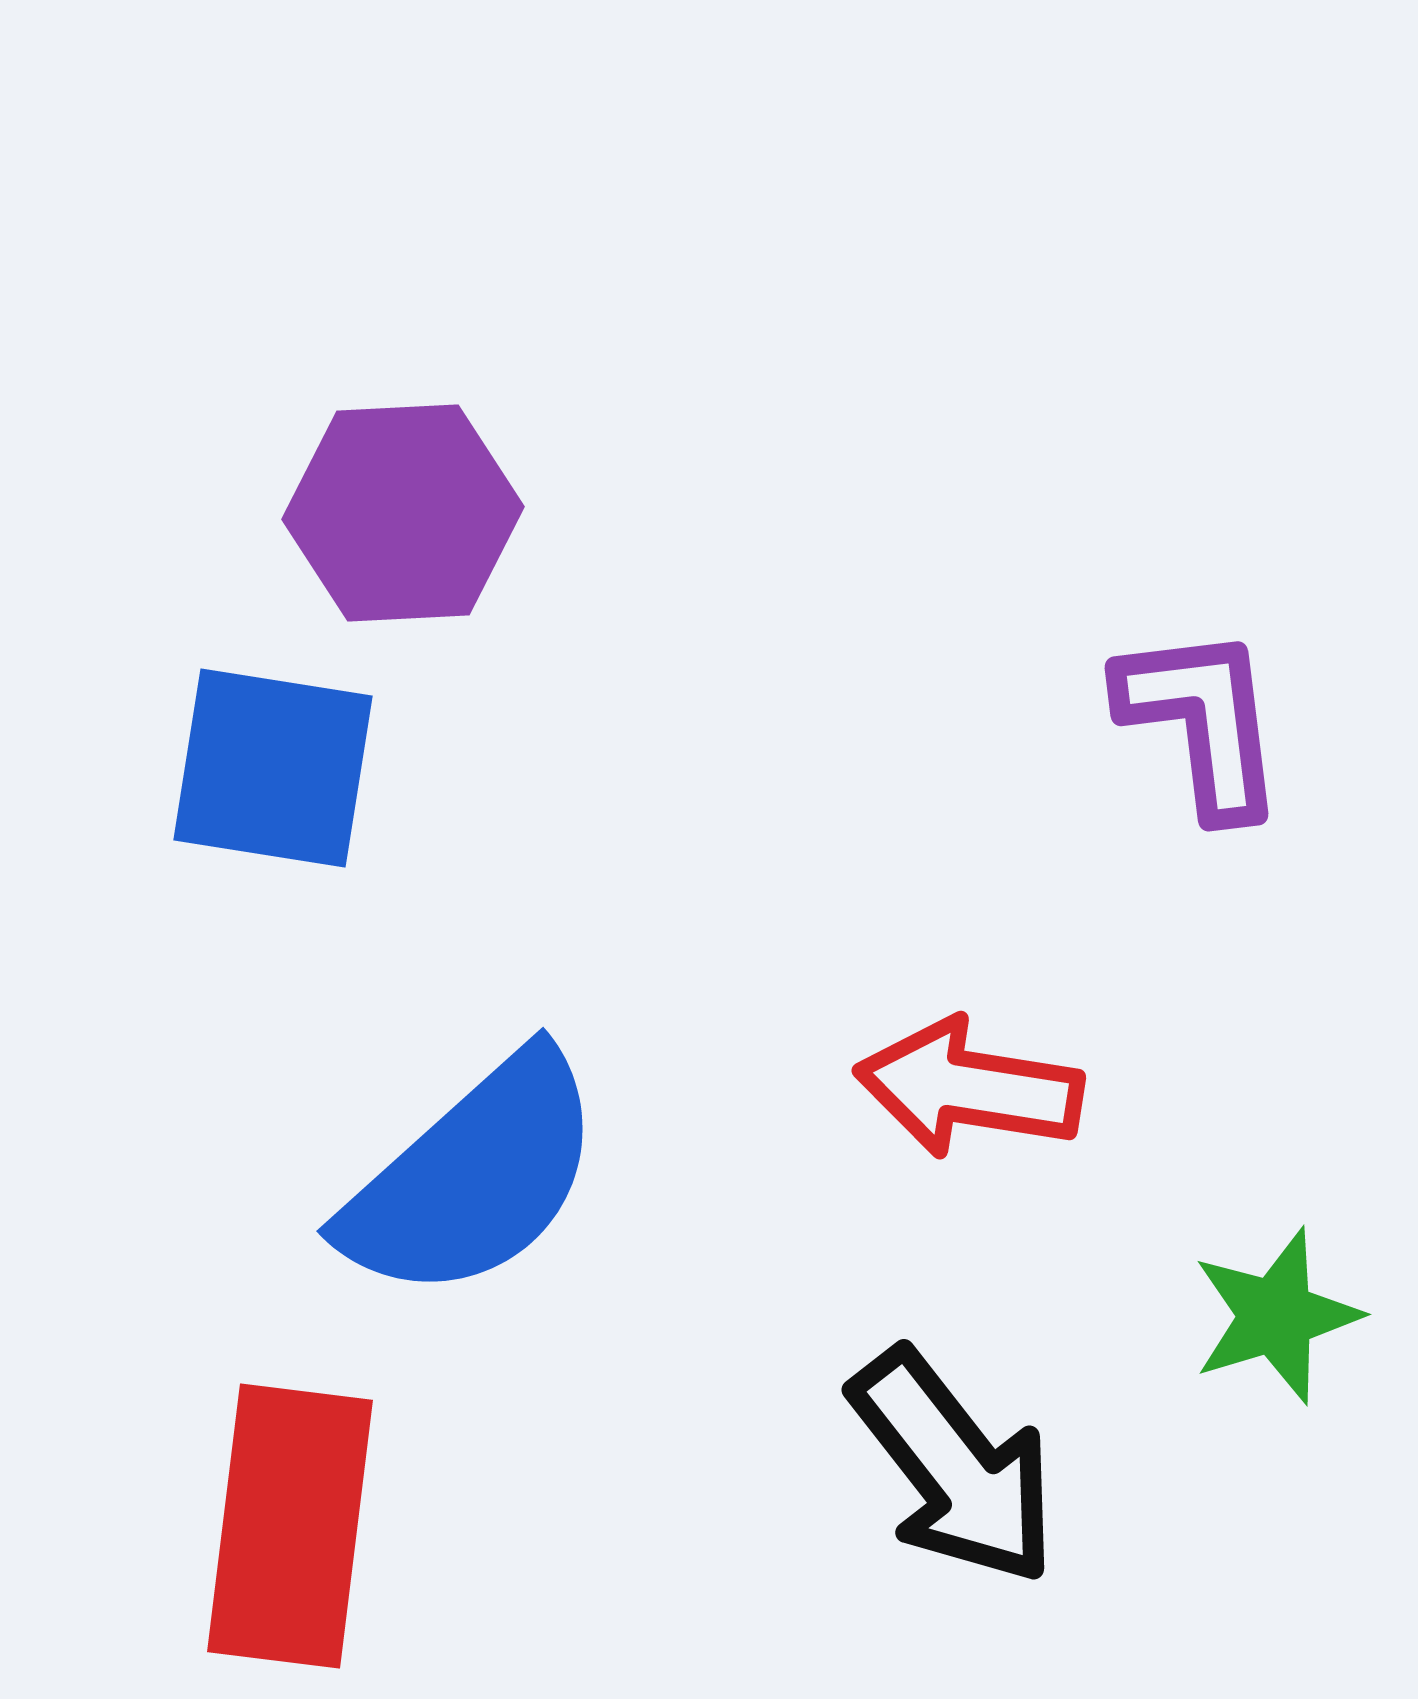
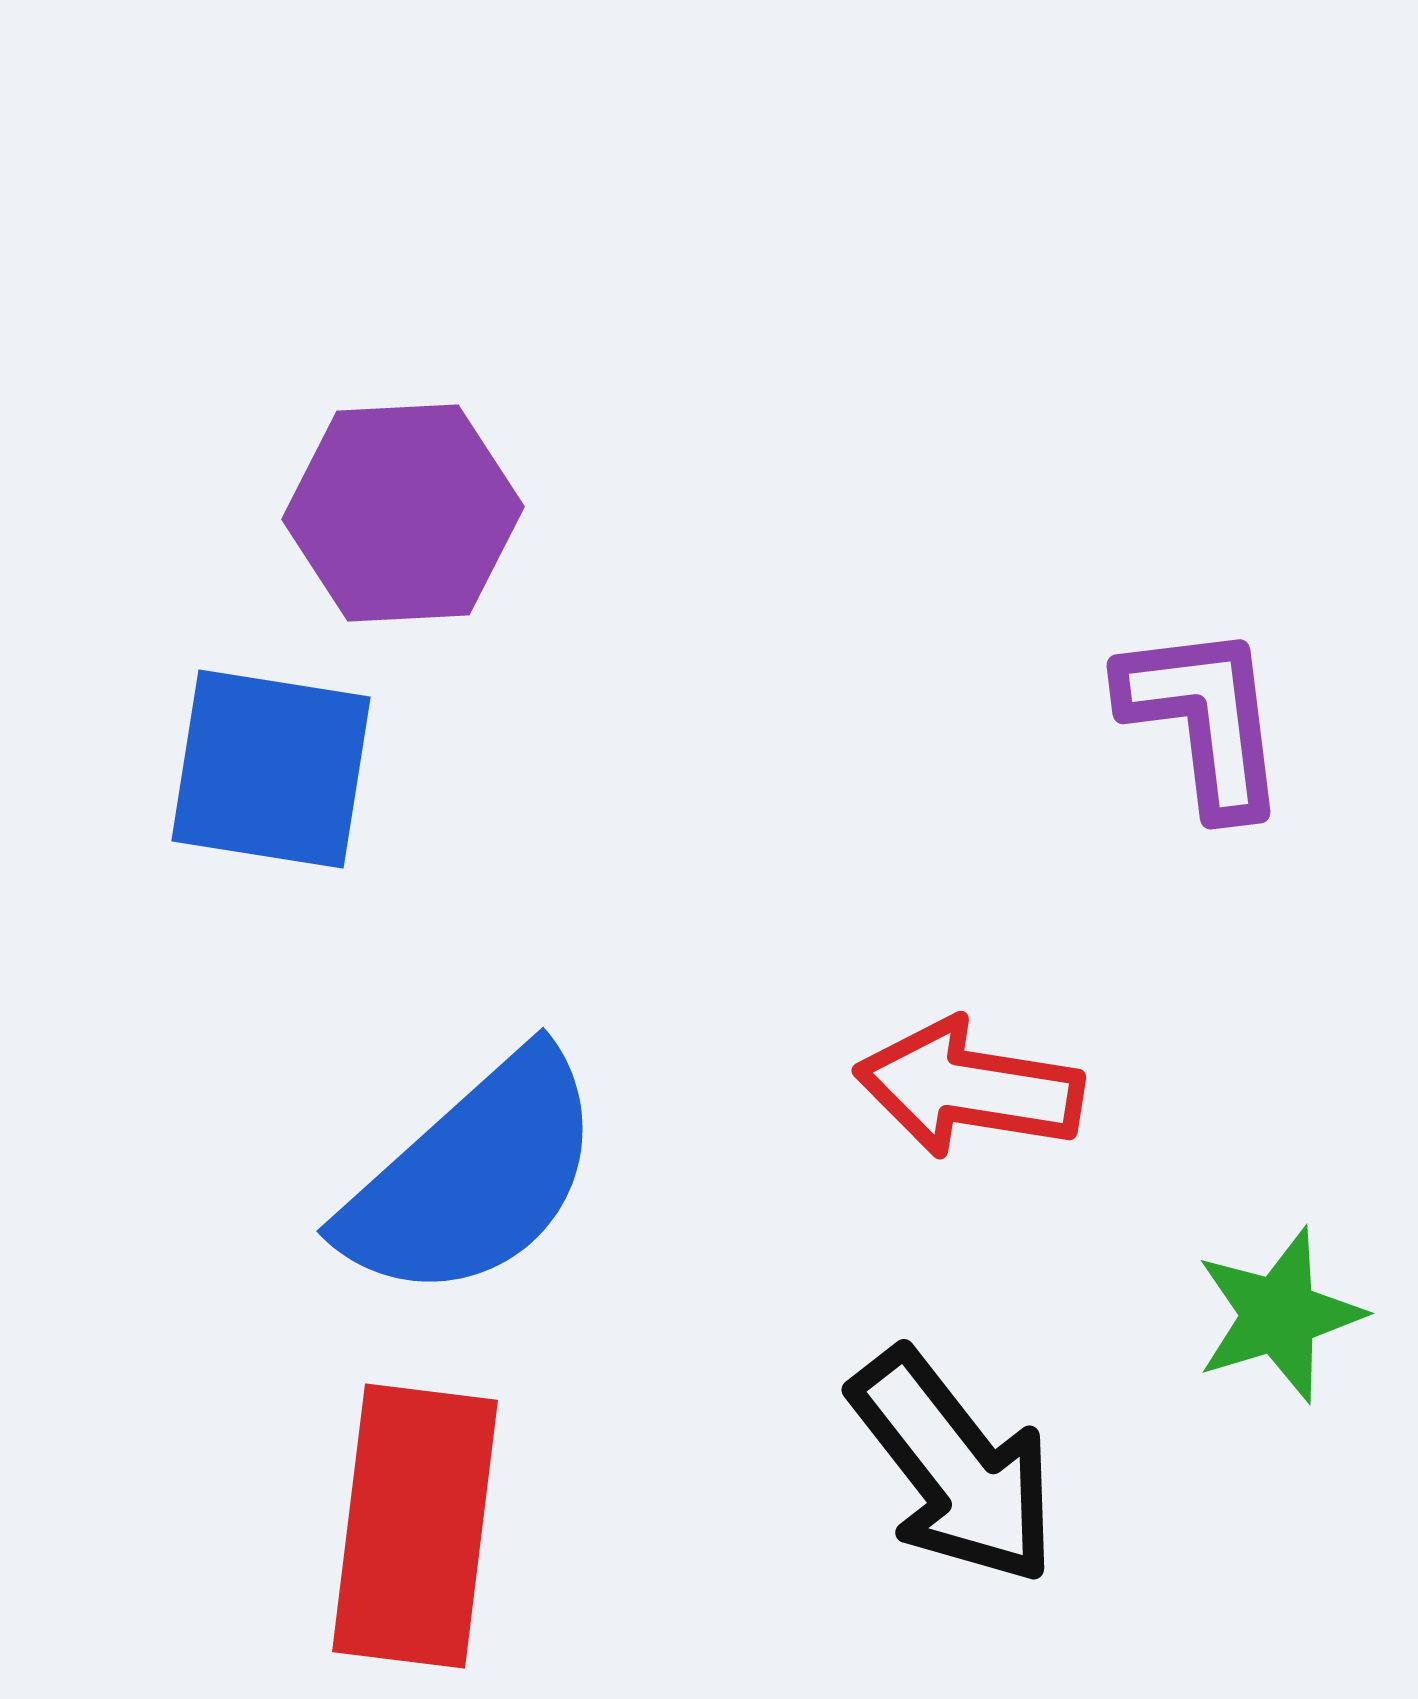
purple L-shape: moved 2 px right, 2 px up
blue square: moved 2 px left, 1 px down
green star: moved 3 px right, 1 px up
red rectangle: moved 125 px right
